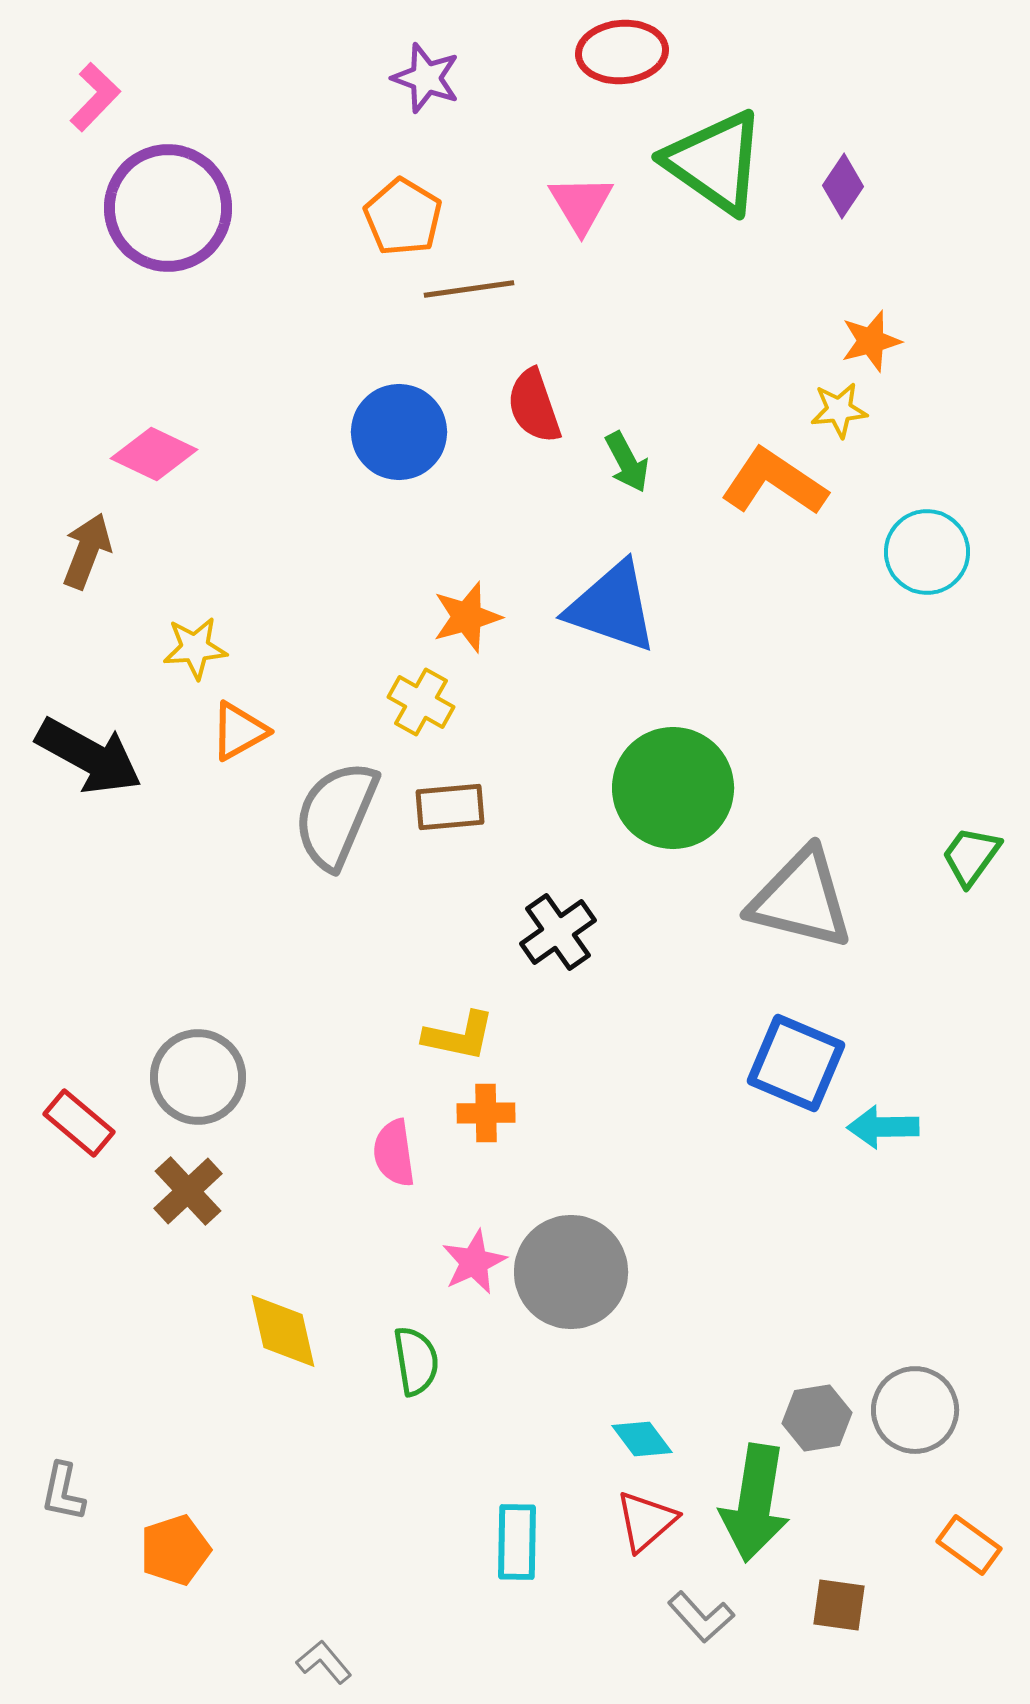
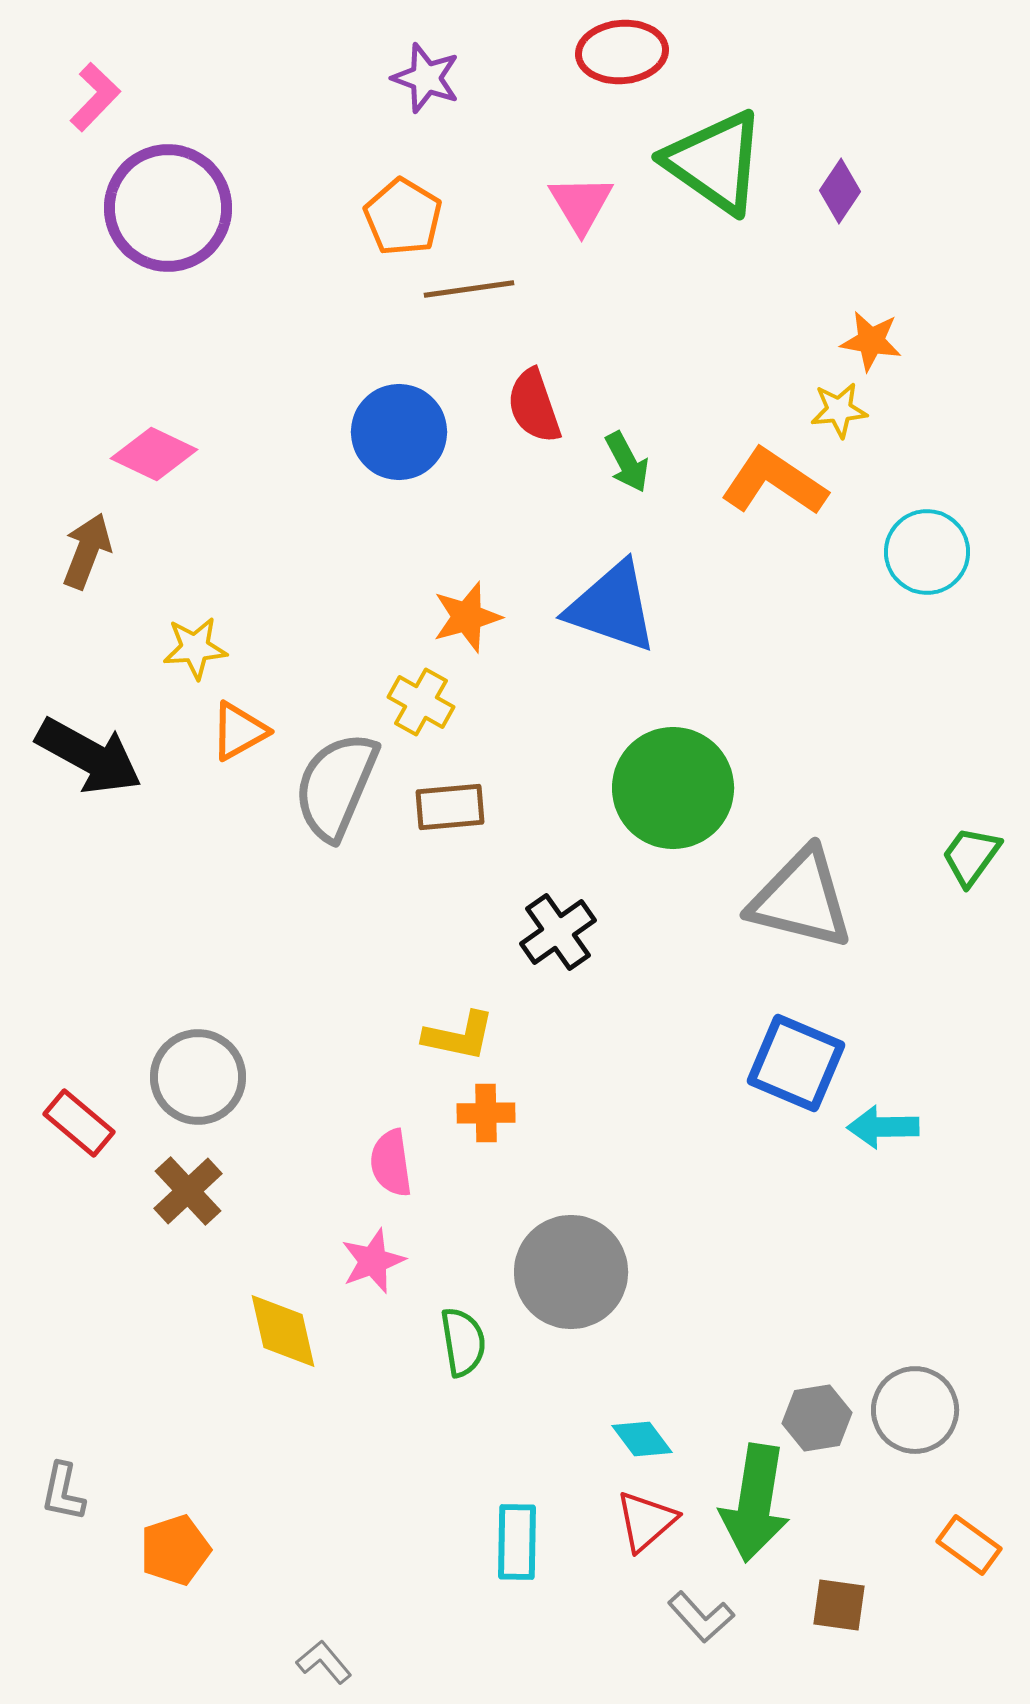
purple diamond at (843, 186): moved 3 px left, 5 px down
orange star at (871, 341): rotated 24 degrees clockwise
gray semicircle at (336, 815): moved 29 px up
pink semicircle at (394, 1153): moved 3 px left, 10 px down
pink star at (474, 1262): moved 101 px left, 1 px up; rotated 4 degrees clockwise
green semicircle at (416, 1361): moved 47 px right, 19 px up
